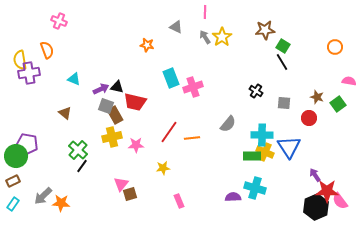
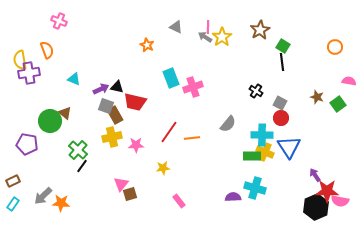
pink line at (205, 12): moved 3 px right, 15 px down
brown star at (265, 30): moved 5 px left; rotated 24 degrees counterclockwise
gray arrow at (205, 37): rotated 24 degrees counterclockwise
orange star at (147, 45): rotated 16 degrees clockwise
black line at (282, 62): rotated 24 degrees clockwise
gray square at (284, 103): moved 4 px left; rotated 24 degrees clockwise
red circle at (309, 118): moved 28 px left
green circle at (16, 156): moved 34 px right, 35 px up
pink rectangle at (179, 201): rotated 16 degrees counterclockwise
pink semicircle at (340, 201): rotated 42 degrees counterclockwise
